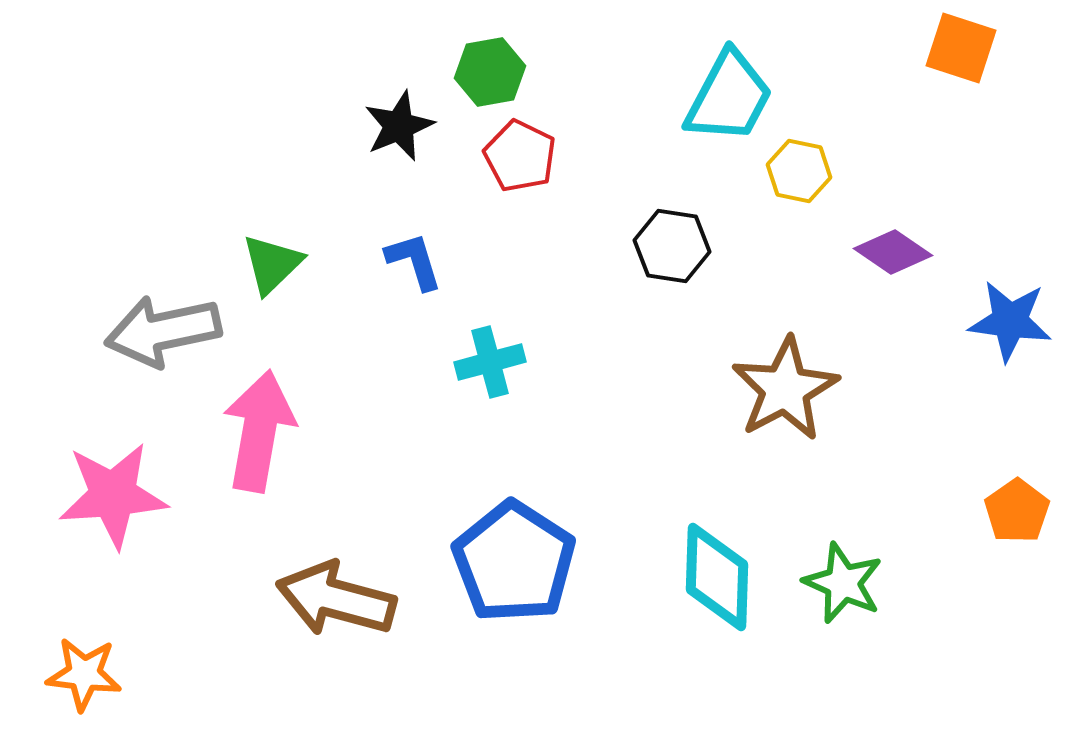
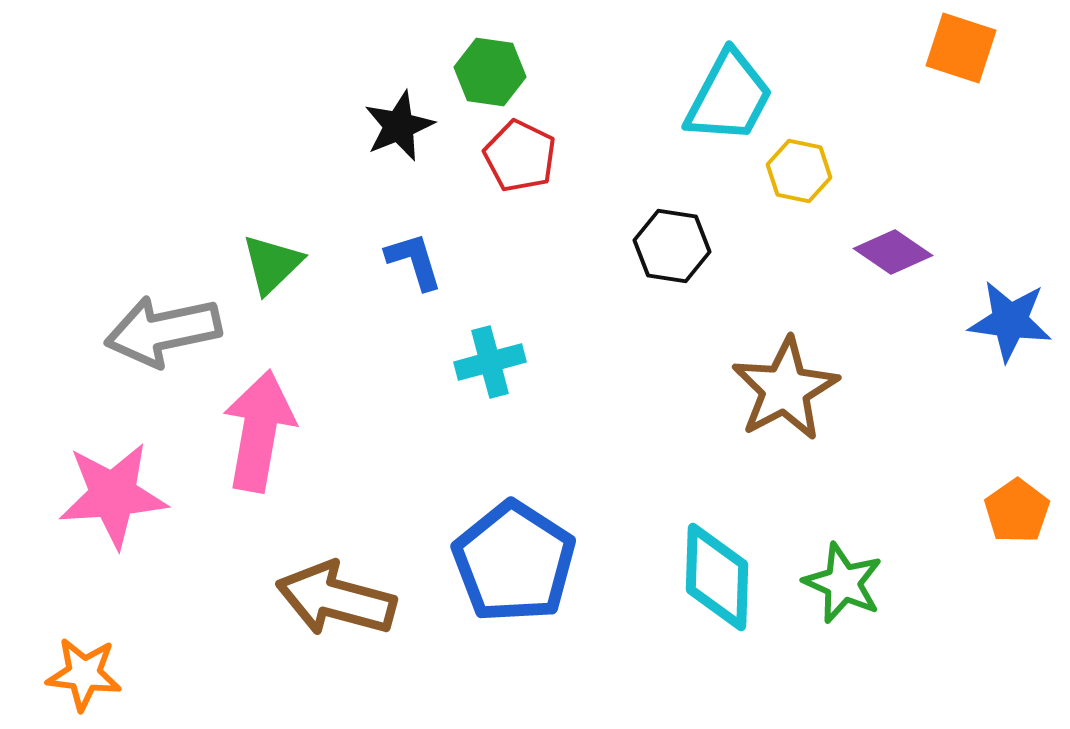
green hexagon: rotated 18 degrees clockwise
